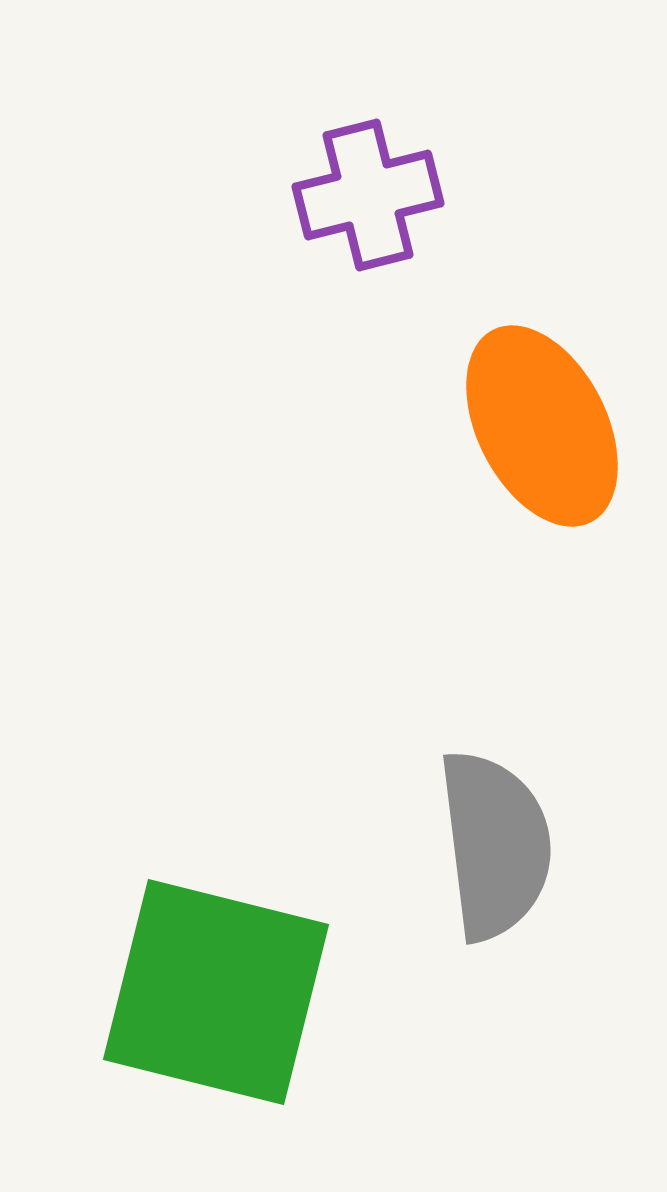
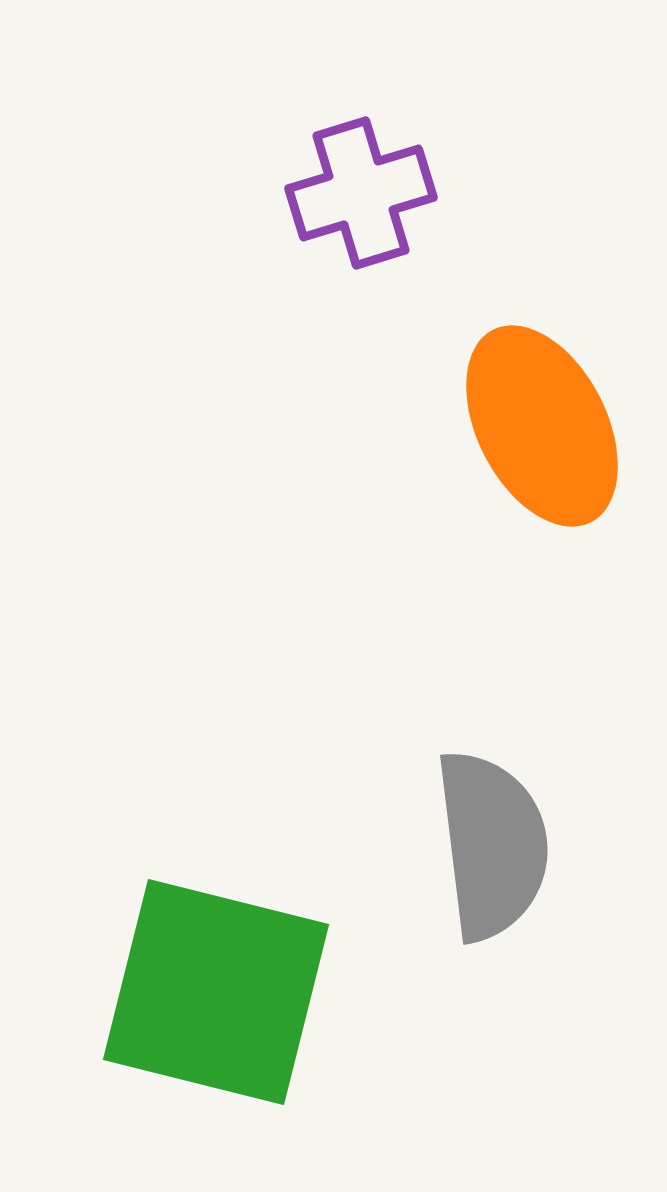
purple cross: moved 7 px left, 2 px up; rotated 3 degrees counterclockwise
gray semicircle: moved 3 px left
